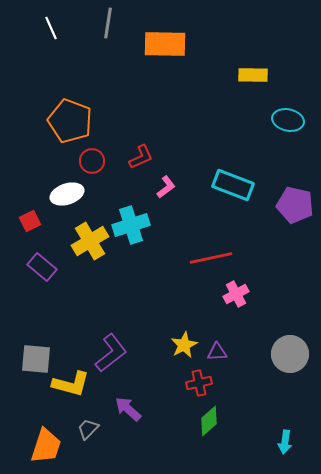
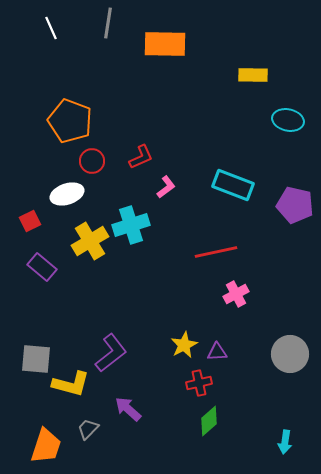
red line: moved 5 px right, 6 px up
